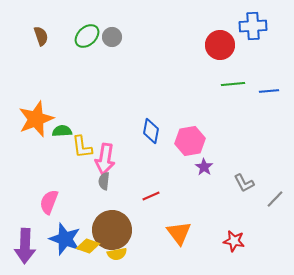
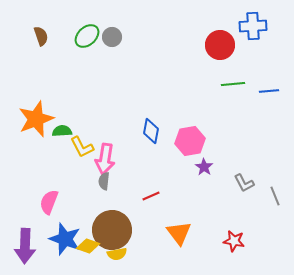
yellow L-shape: rotated 20 degrees counterclockwise
gray line: moved 3 px up; rotated 66 degrees counterclockwise
